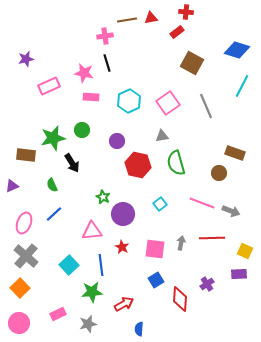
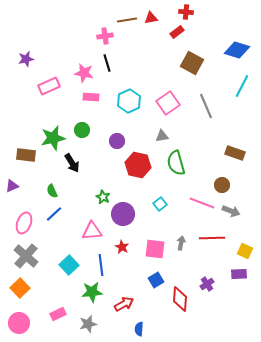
brown circle at (219, 173): moved 3 px right, 12 px down
green semicircle at (52, 185): moved 6 px down
